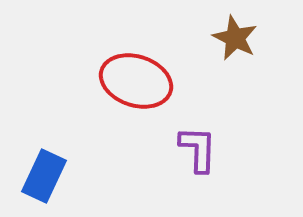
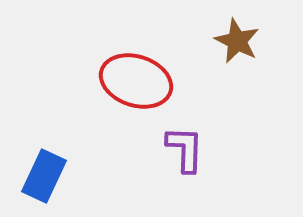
brown star: moved 2 px right, 3 px down
purple L-shape: moved 13 px left
